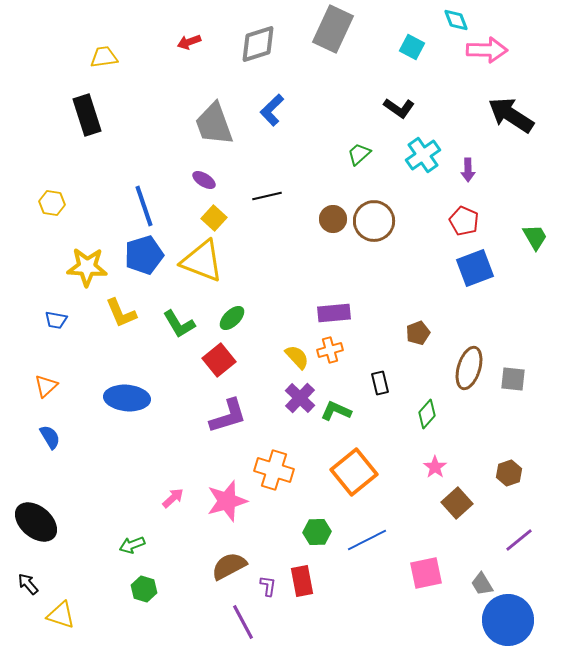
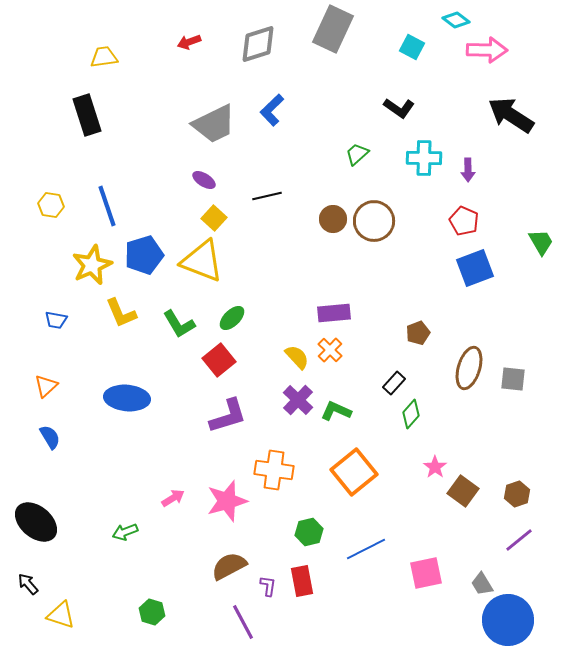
cyan diamond at (456, 20): rotated 32 degrees counterclockwise
gray trapezoid at (214, 124): rotated 96 degrees counterclockwise
green trapezoid at (359, 154): moved 2 px left
cyan cross at (423, 155): moved 1 px right, 3 px down; rotated 36 degrees clockwise
yellow hexagon at (52, 203): moved 1 px left, 2 px down
blue line at (144, 206): moved 37 px left
green trapezoid at (535, 237): moved 6 px right, 5 px down
yellow star at (87, 267): moved 5 px right, 2 px up; rotated 27 degrees counterclockwise
orange cross at (330, 350): rotated 30 degrees counterclockwise
black rectangle at (380, 383): moved 14 px right; rotated 55 degrees clockwise
purple cross at (300, 398): moved 2 px left, 2 px down
green diamond at (427, 414): moved 16 px left
orange cross at (274, 470): rotated 9 degrees counterclockwise
brown hexagon at (509, 473): moved 8 px right, 21 px down
pink arrow at (173, 498): rotated 10 degrees clockwise
brown square at (457, 503): moved 6 px right, 12 px up; rotated 12 degrees counterclockwise
green hexagon at (317, 532): moved 8 px left; rotated 12 degrees counterclockwise
blue line at (367, 540): moved 1 px left, 9 px down
green arrow at (132, 545): moved 7 px left, 13 px up
green hexagon at (144, 589): moved 8 px right, 23 px down
